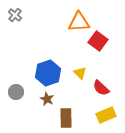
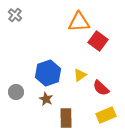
yellow triangle: moved 2 px down; rotated 40 degrees clockwise
brown star: moved 1 px left
